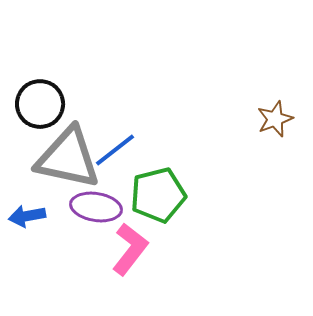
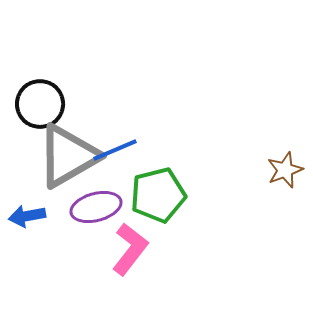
brown star: moved 10 px right, 51 px down
blue line: rotated 15 degrees clockwise
gray triangle: moved 2 px up; rotated 42 degrees counterclockwise
purple ellipse: rotated 24 degrees counterclockwise
